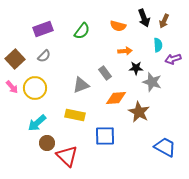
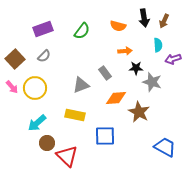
black arrow: rotated 12 degrees clockwise
